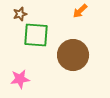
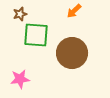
orange arrow: moved 6 px left
brown circle: moved 1 px left, 2 px up
